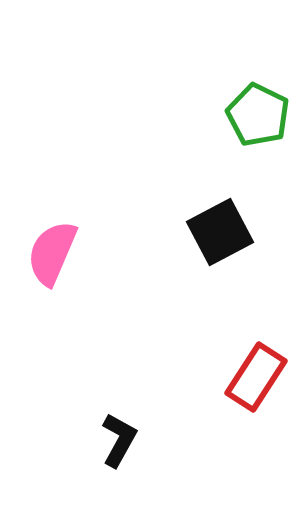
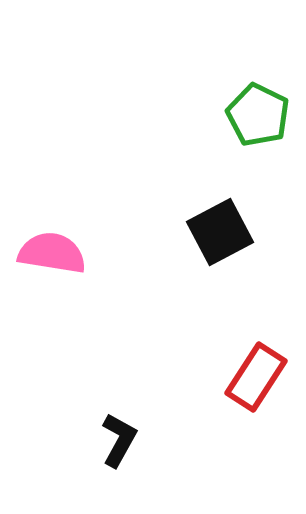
pink semicircle: rotated 76 degrees clockwise
